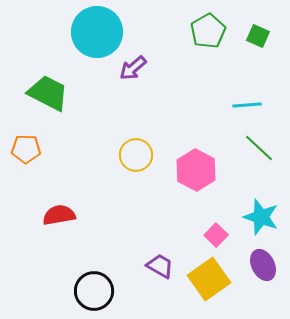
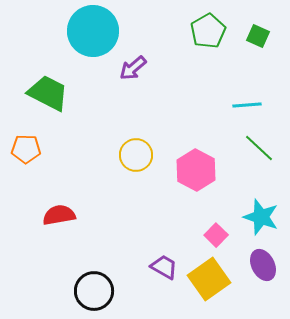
cyan circle: moved 4 px left, 1 px up
purple trapezoid: moved 4 px right, 1 px down
